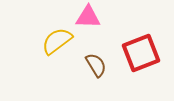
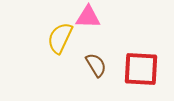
yellow semicircle: moved 3 px right, 3 px up; rotated 28 degrees counterclockwise
red square: moved 16 px down; rotated 24 degrees clockwise
